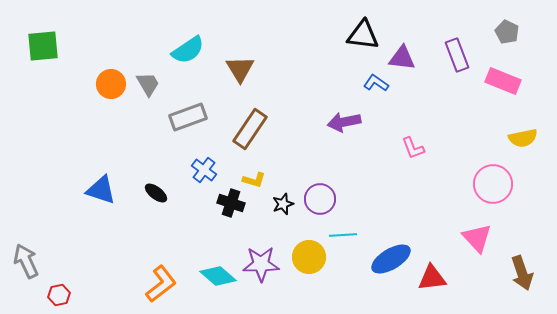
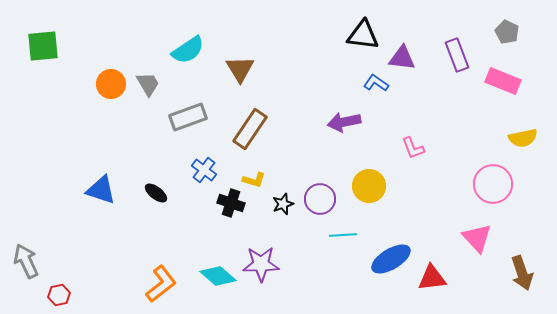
yellow circle: moved 60 px right, 71 px up
